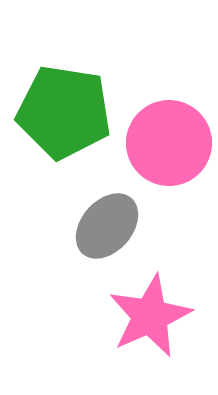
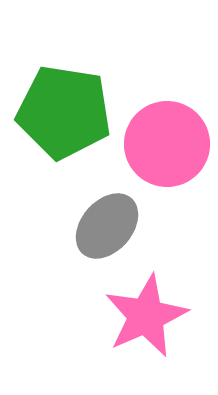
pink circle: moved 2 px left, 1 px down
pink star: moved 4 px left
